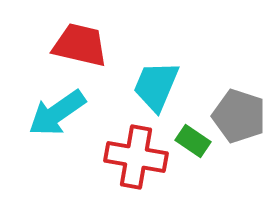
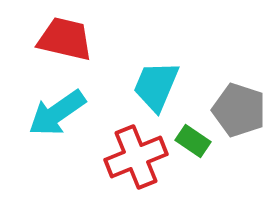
red trapezoid: moved 15 px left, 6 px up
gray pentagon: moved 6 px up
red cross: rotated 32 degrees counterclockwise
